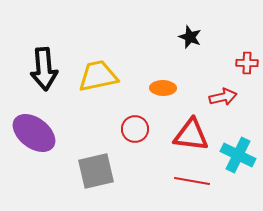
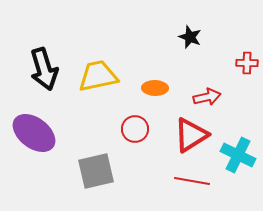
black arrow: rotated 12 degrees counterclockwise
orange ellipse: moved 8 px left
red arrow: moved 16 px left
red triangle: rotated 39 degrees counterclockwise
